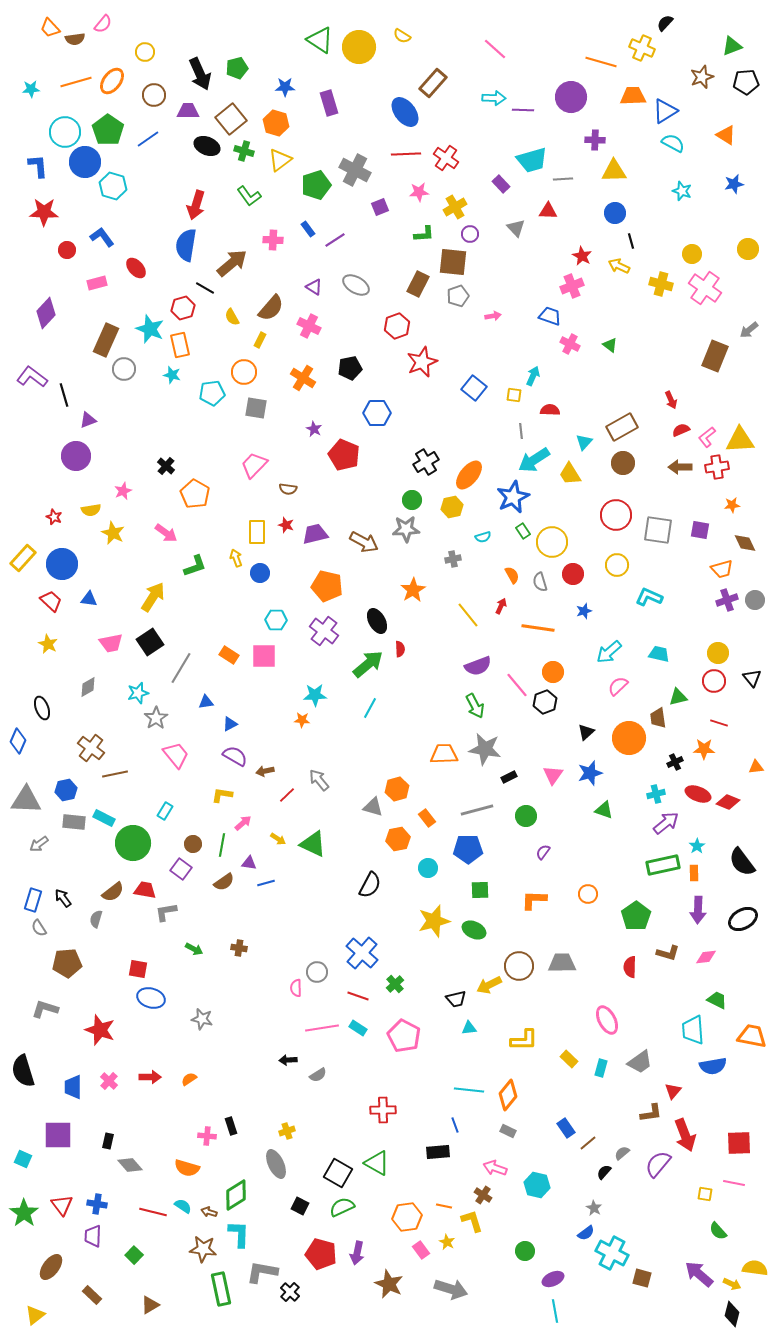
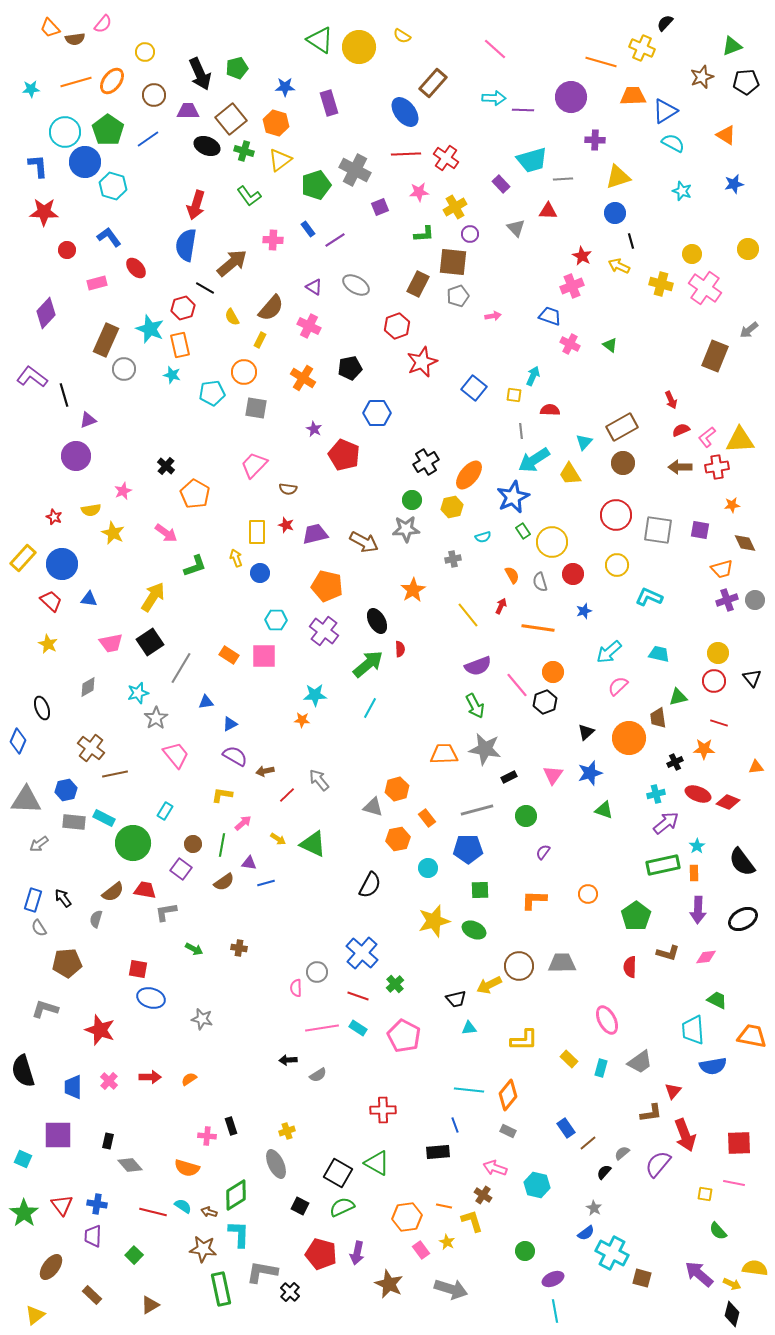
yellow triangle at (614, 171): moved 4 px right, 6 px down; rotated 16 degrees counterclockwise
blue L-shape at (102, 237): moved 7 px right
